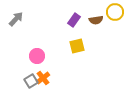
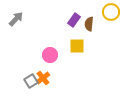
yellow circle: moved 4 px left
brown semicircle: moved 7 px left, 4 px down; rotated 104 degrees clockwise
yellow square: rotated 14 degrees clockwise
pink circle: moved 13 px right, 1 px up
